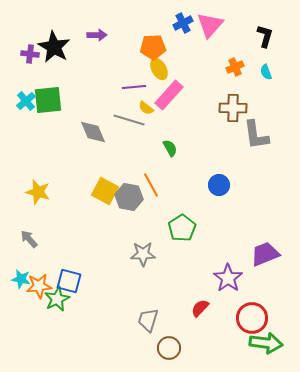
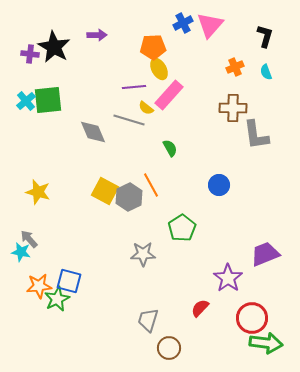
gray hexagon: rotated 24 degrees clockwise
cyan star: moved 27 px up
